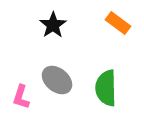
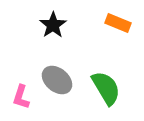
orange rectangle: rotated 15 degrees counterclockwise
green semicircle: rotated 150 degrees clockwise
